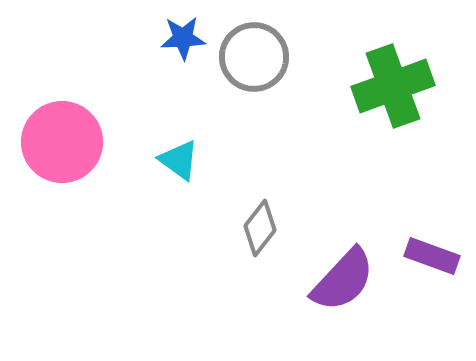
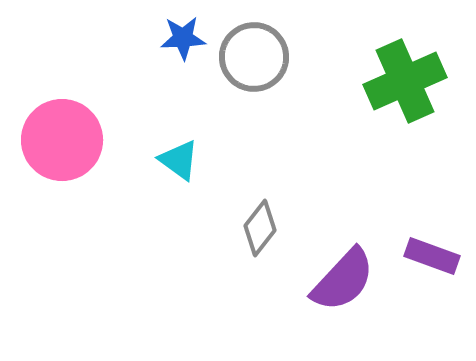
green cross: moved 12 px right, 5 px up; rotated 4 degrees counterclockwise
pink circle: moved 2 px up
